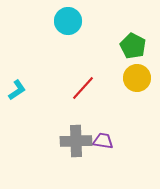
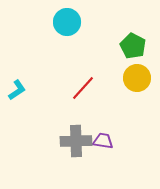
cyan circle: moved 1 px left, 1 px down
